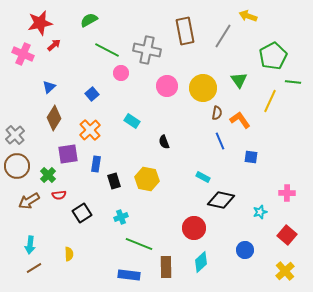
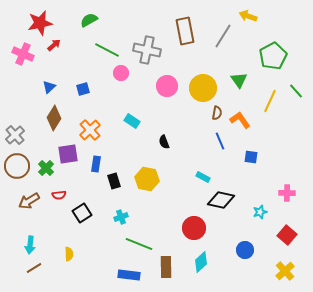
green line at (293, 82): moved 3 px right, 9 px down; rotated 42 degrees clockwise
blue square at (92, 94): moved 9 px left, 5 px up; rotated 24 degrees clockwise
green cross at (48, 175): moved 2 px left, 7 px up
